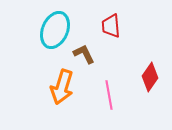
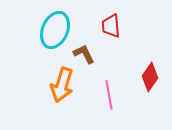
orange arrow: moved 2 px up
